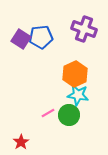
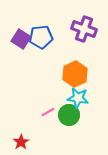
cyan star: moved 3 px down
pink line: moved 1 px up
